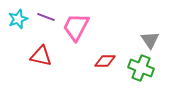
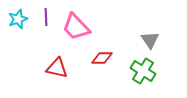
purple line: rotated 66 degrees clockwise
pink trapezoid: rotated 72 degrees counterclockwise
red triangle: moved 16 px right, 12 px down
red diamond: moved 3 px left, 3 px up
green cross: moved 2 px right, 3 px down; rotated 10 degrees clockwise
